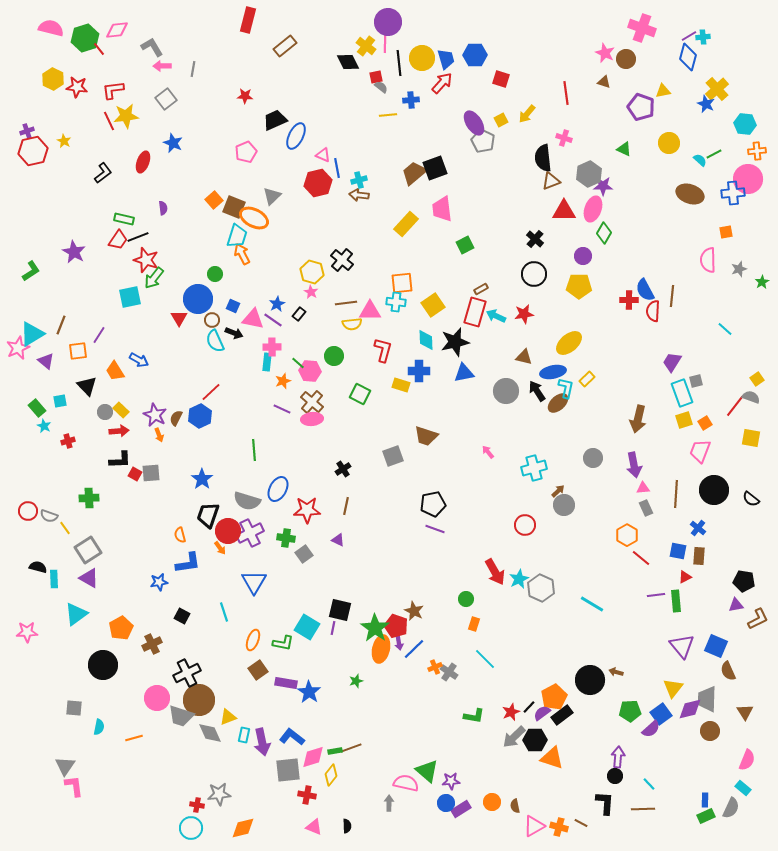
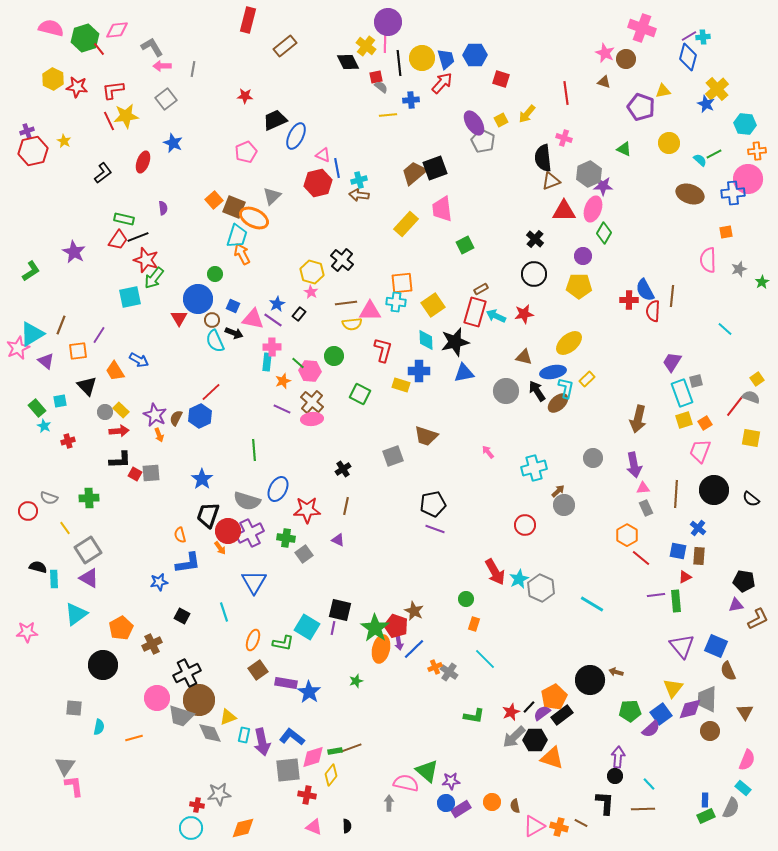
gray semicircle at (49, 516): moved 18 px up
